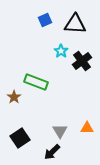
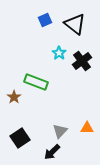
black triangle: rotated 35 degrees clockwise
cyan star: moved 2 px left, 2 px down
gray triangle: rotated 14 degrees clockwise
